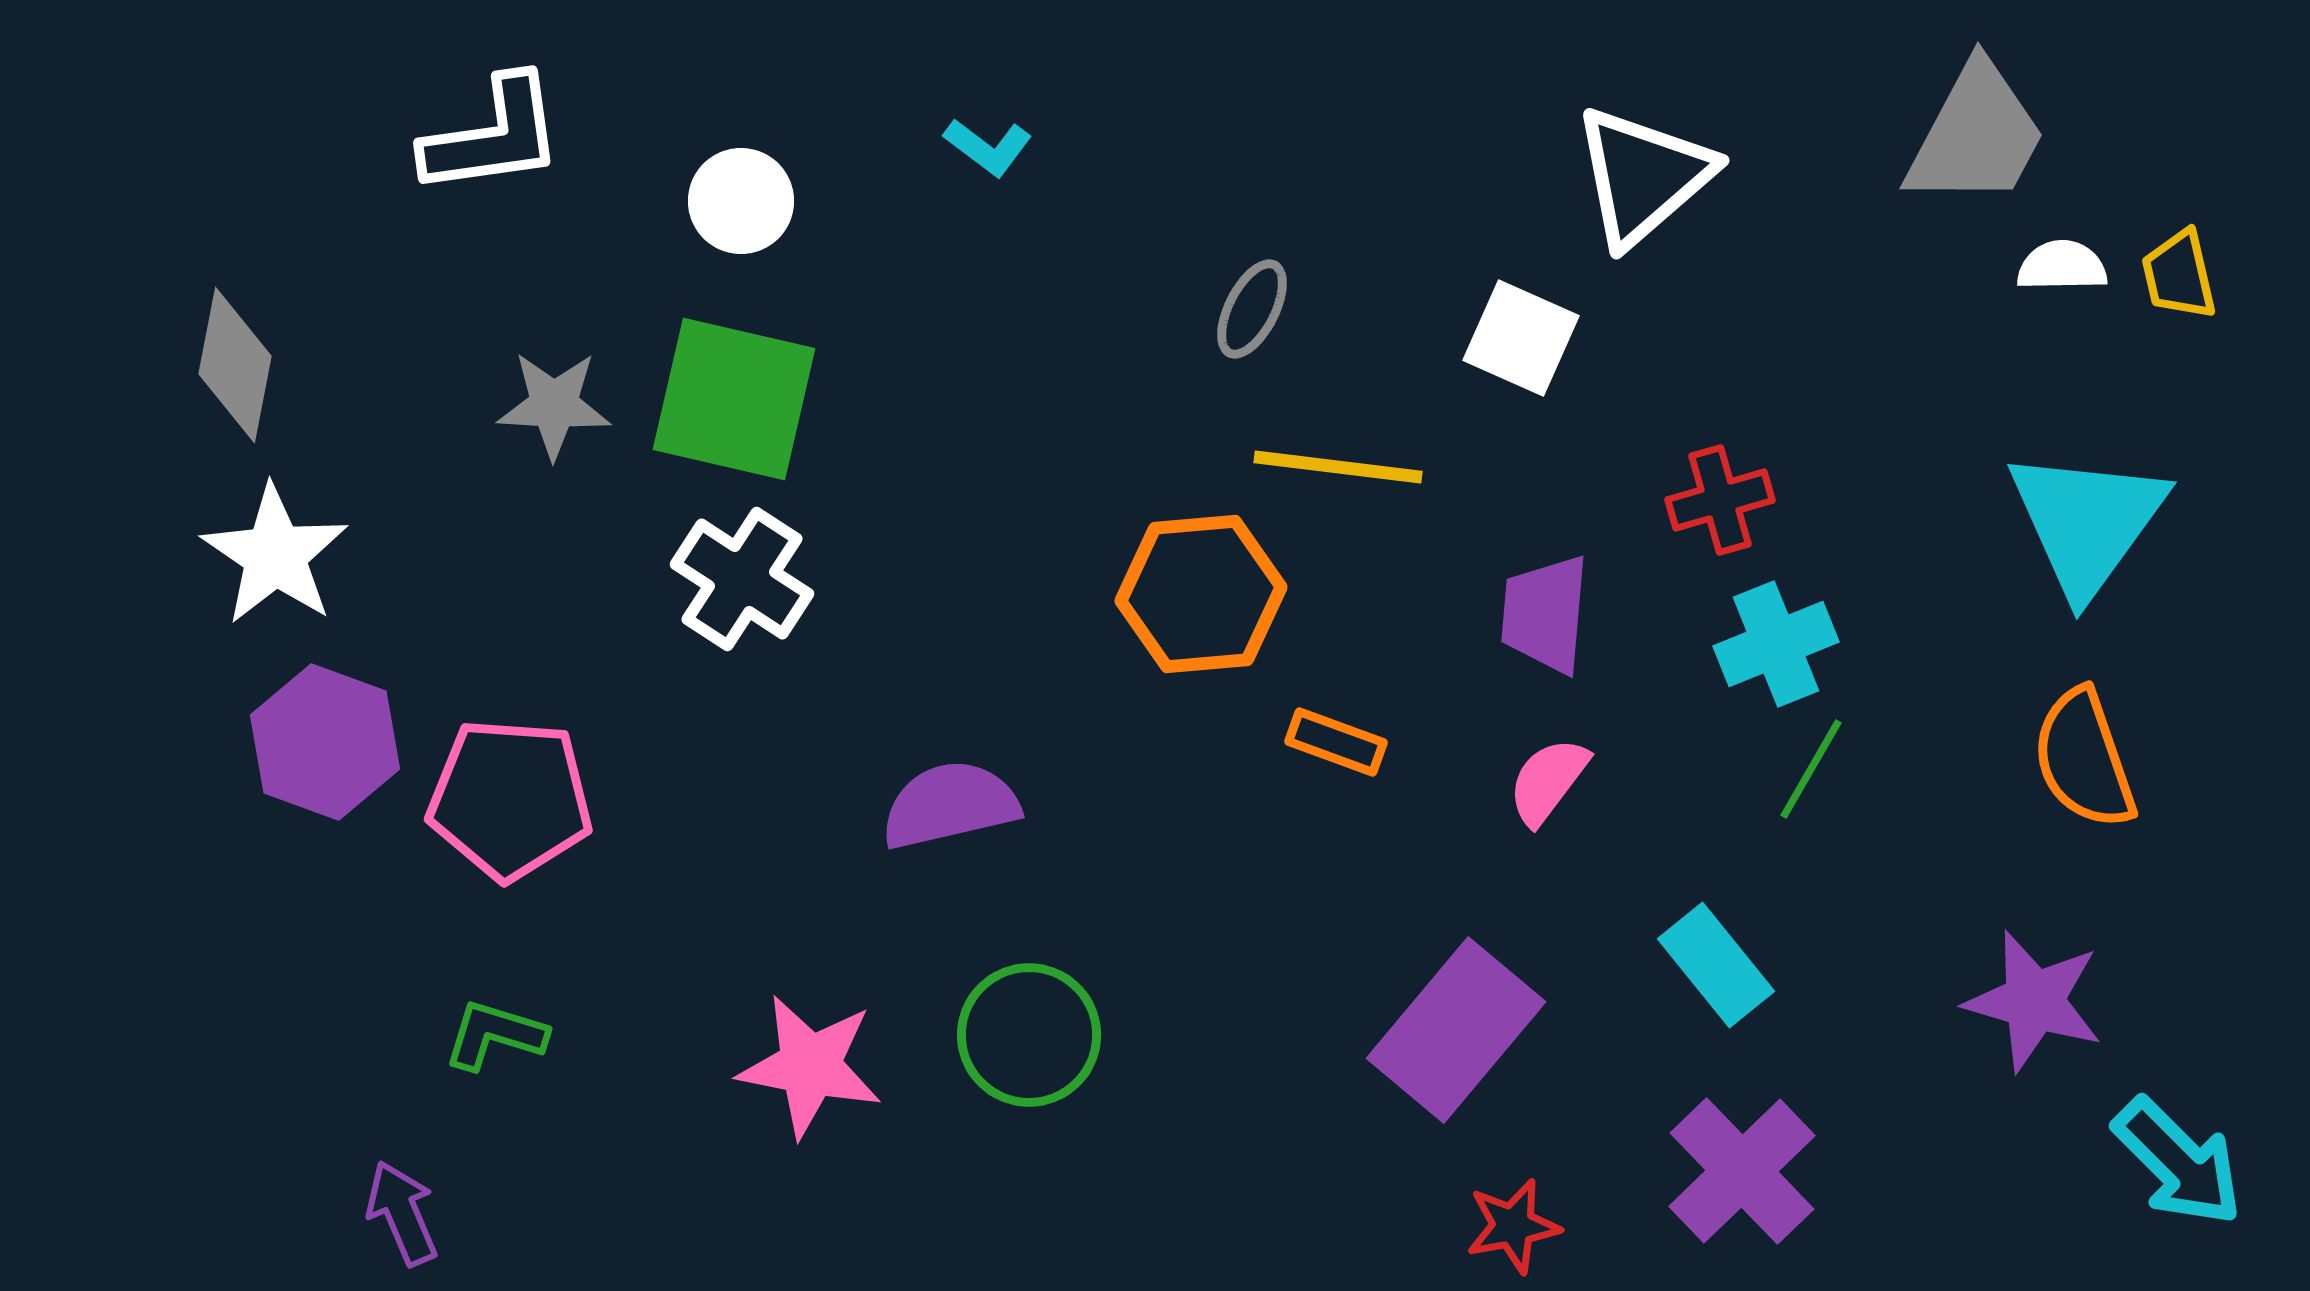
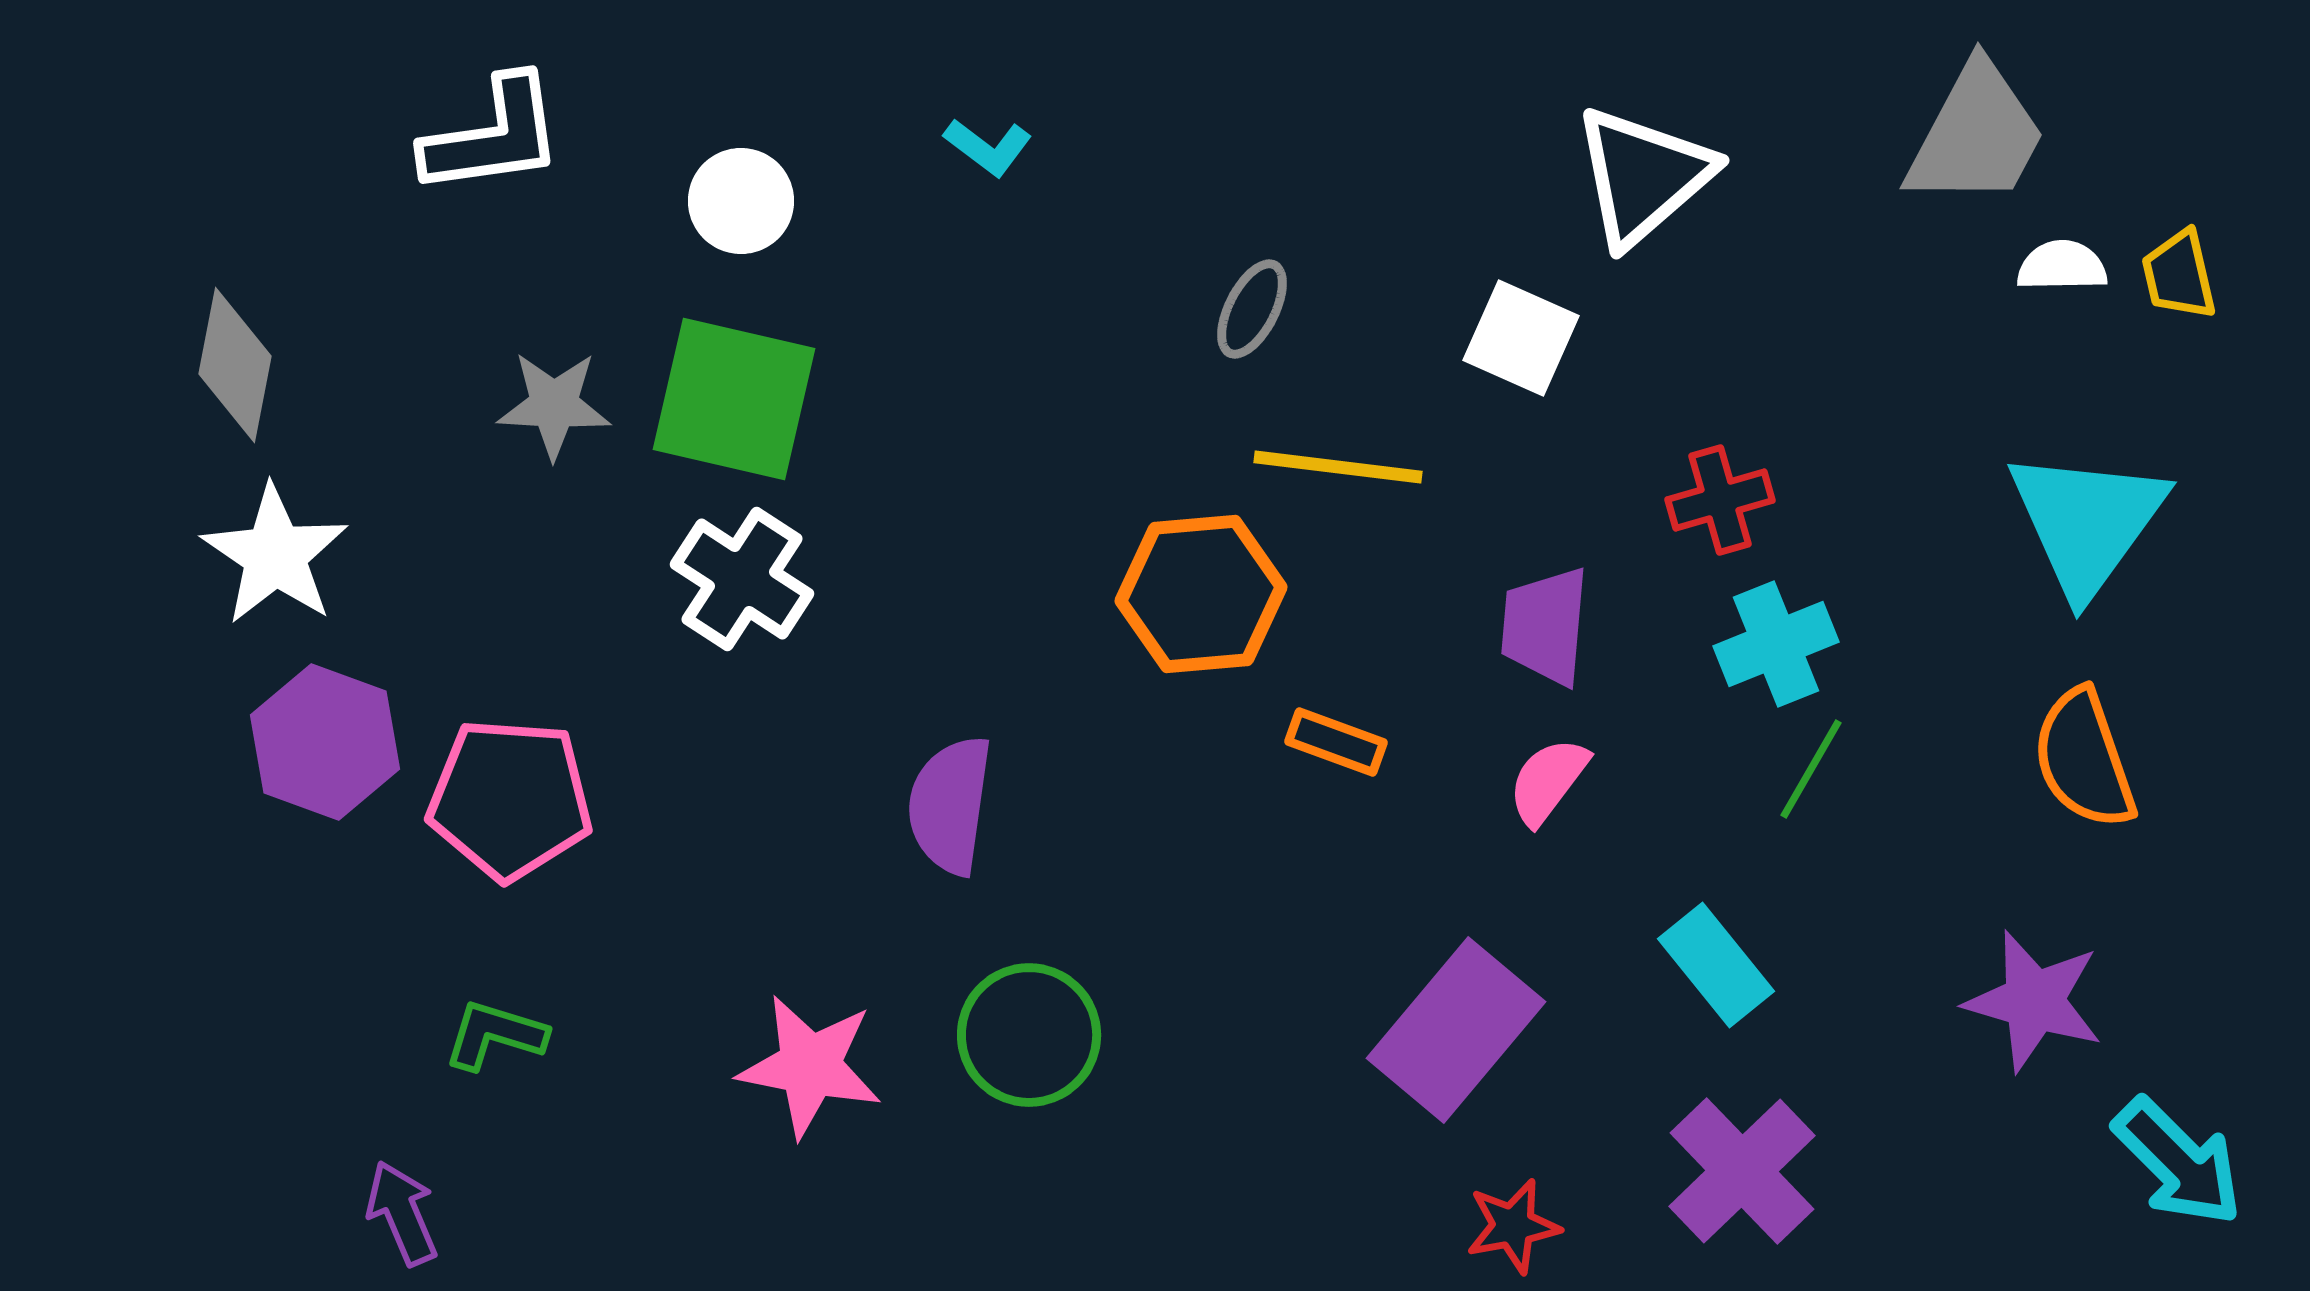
purple trapezoid: moved 12 px down
purple semicircle: rotated 69 degrees counterclockwise
